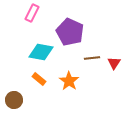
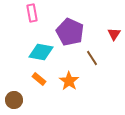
pink rectangle: rotated 36 degrees counterclockwise
brown line: rotated 63 degrees clockwise
red triangle: moved 29 px up
